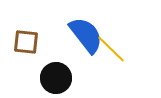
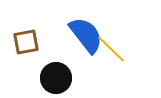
brown square: rotated 16 degrees counterclockwise
